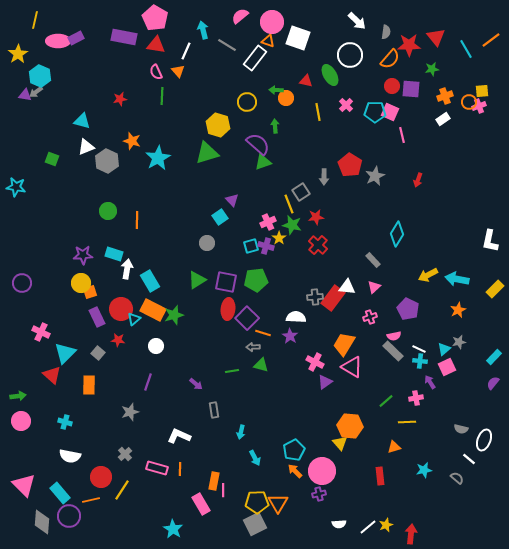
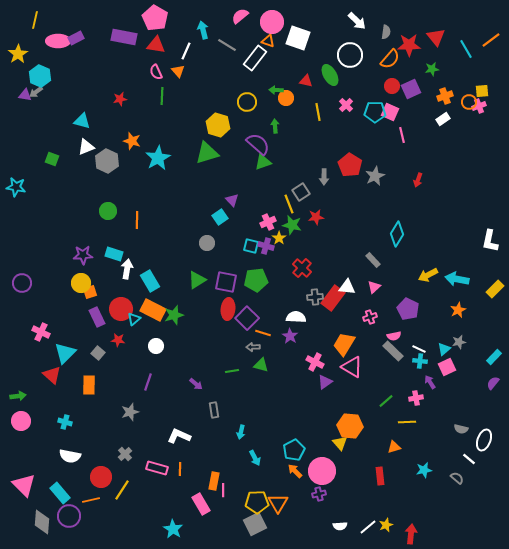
purple square at (411, 89): rotated 30 degrees counterclockwise
red cross at (318, 245): moved 16 px left, 23 px down
cyan square at (251, 246): rotated 28 degrees clockwise
white semicircle at (339, 524): moved 1 px right, 2 px down
